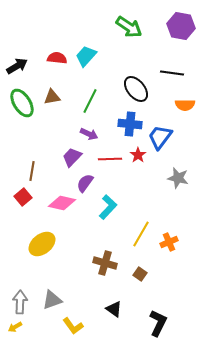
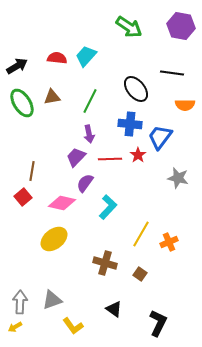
purple arrow: rotated 54 degrees clockwise
purple trapezoid: moved 4 px right
yellow ellipse: moved 12 px right, 5 px up
